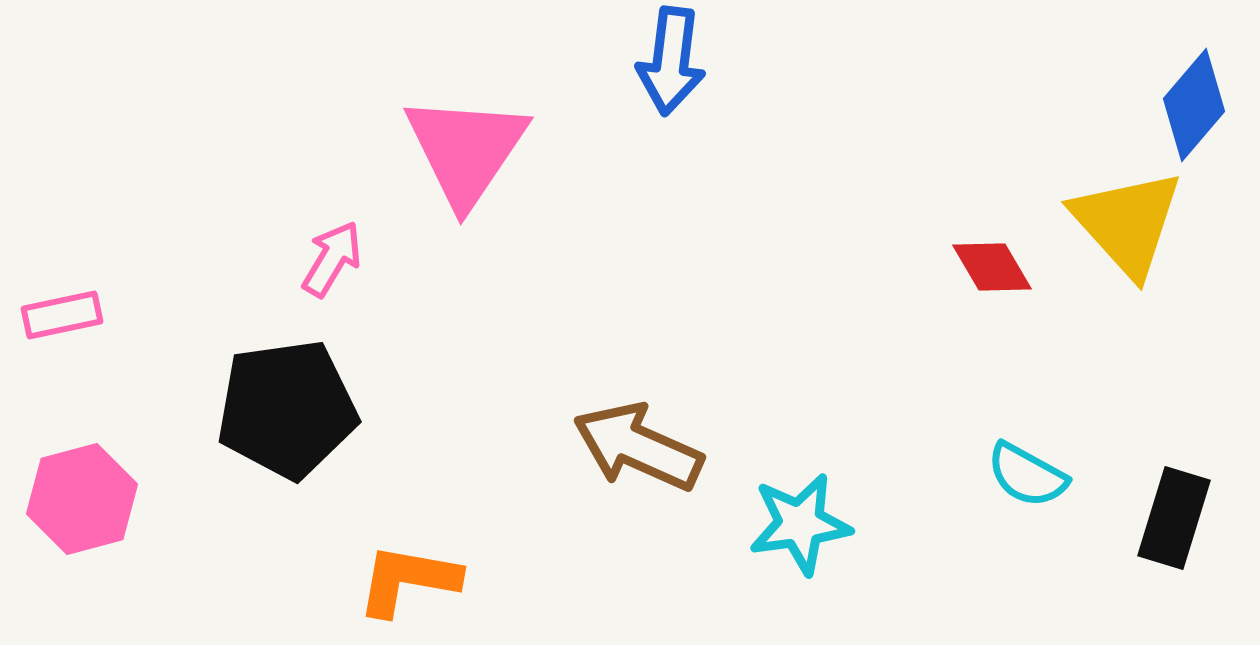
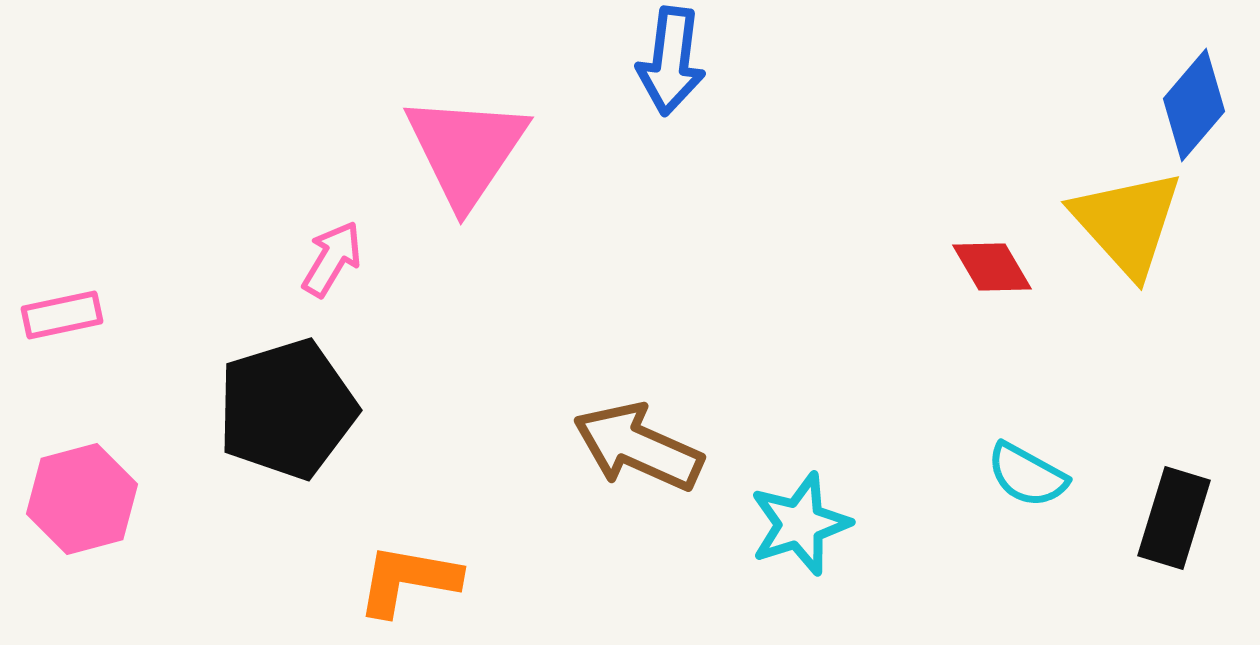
black pentagon: rotated 9 degrees counterclockwise
cyan star: rotated 10 degrees counterclockwise
